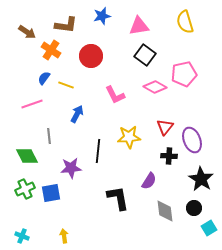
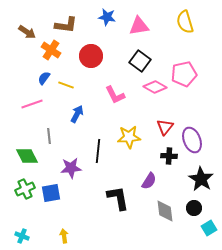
blue star: moved 5 px right, 1 px down; rotated 24 degrees clockwise
black square: moved 5 px left, 6 px down
